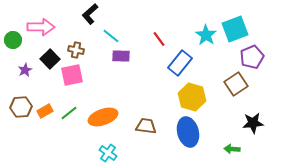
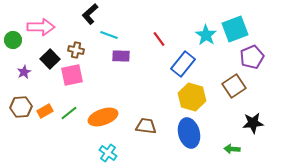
cyan line: moved 2 px left, 1 px up; rotated 18 degrees counterclockwise
blue rectangle: moved 3 px right, 1 px down
purple star: moved 1 px left, 2 px down
brown square: moved 2 px left, 2 px down
blue ellipse: moved 1 px right, 1 px down
